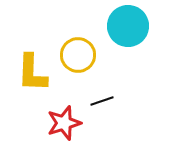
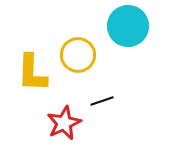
red star: rotated 8 degrees counterclockwise
